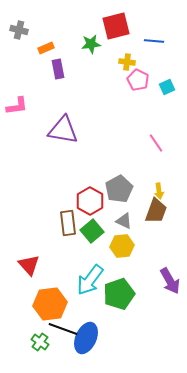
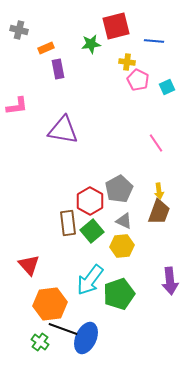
brown trapezoid: moved 3 px right, 1 px down
purple arrow: rotated 24 degrees clockwise
